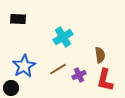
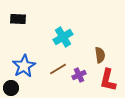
red L-shape: moved 3 px right
